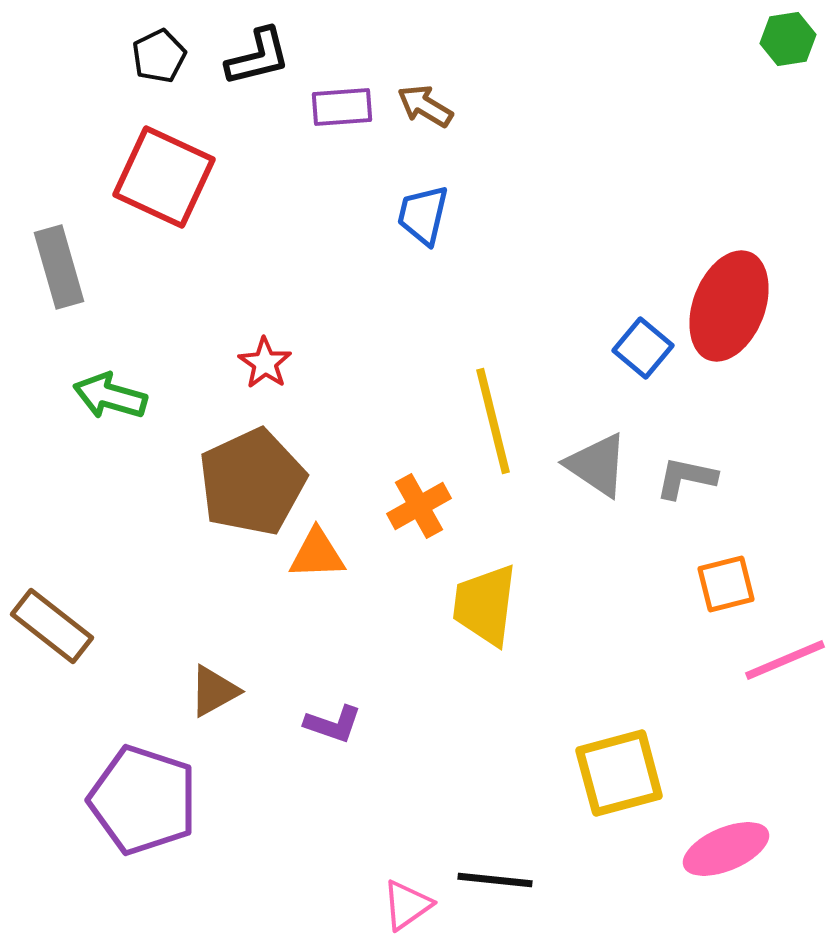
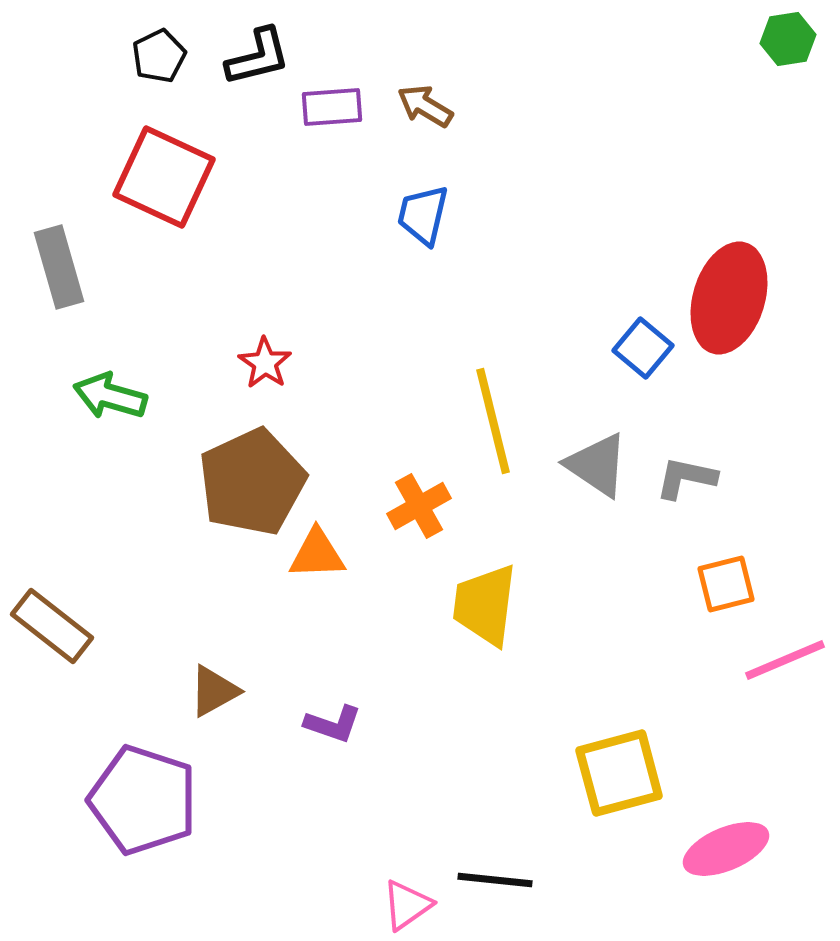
purple rectangle: moved 10 px left
red ellipse: moved 8 px up; rotated 4 degrees counterclockwise
